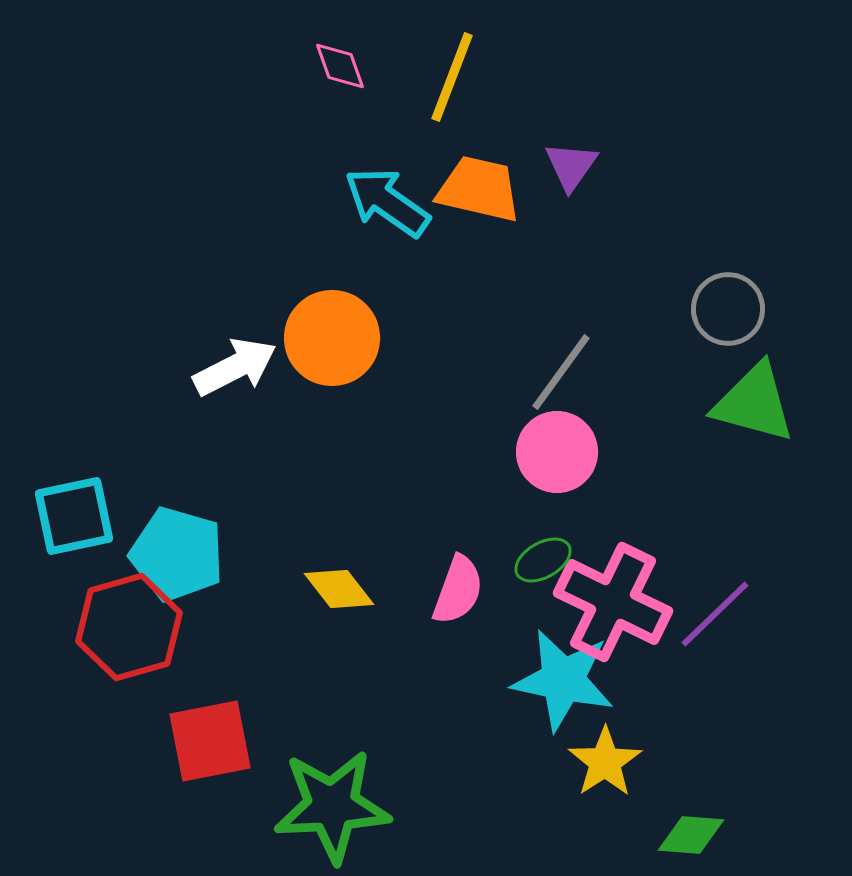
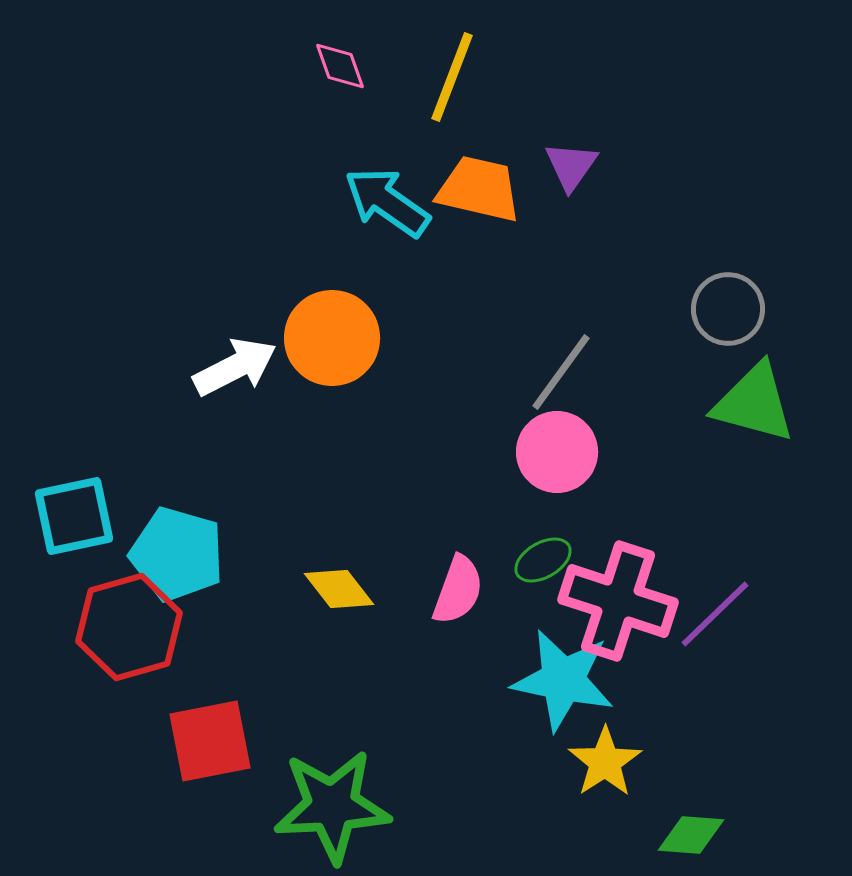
pink cross: moved 5 px right, 1 px up; rotated 8 degrees counterclockwise
